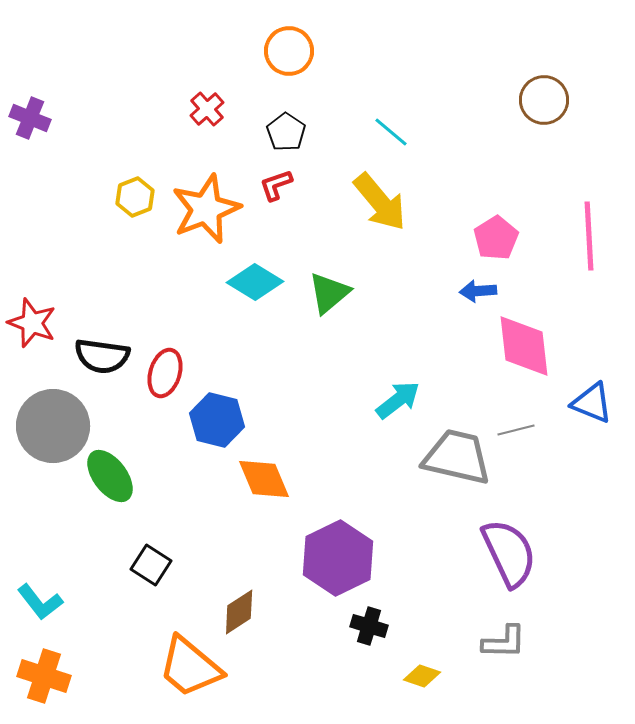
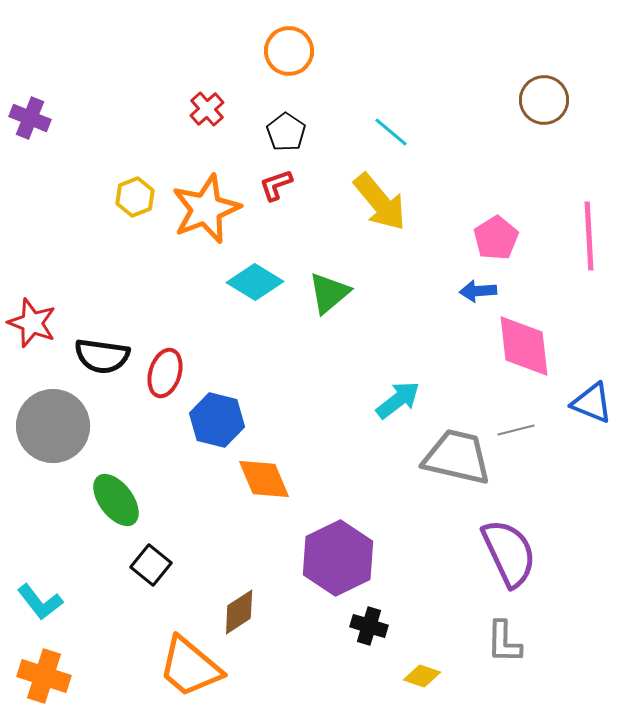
green ellipse: moved 6 px right, 24 px down
black square: rotated 6 degrees clockwise
gray L-shape: rotated 90 degrees clockwise
